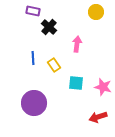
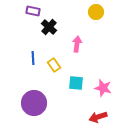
pink star: moved 1 px down
